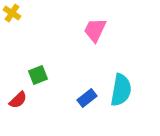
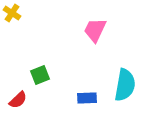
green square: moved 2 px right
cyan semicircle: moved 4 px right, 5 px up
blue rectangle: rotated 36 degrees clockwise
